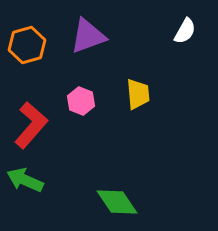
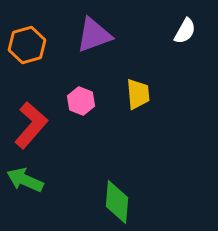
purple triangle: moved 6 px right, 1 px up
green diamond: rotated 39 degrees clockwise
